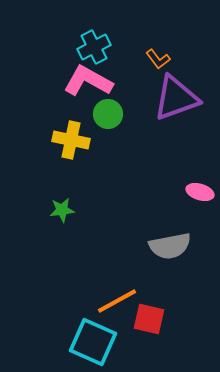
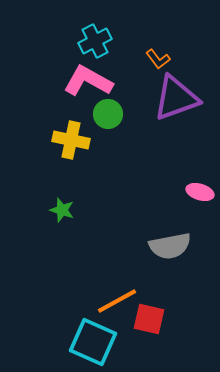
cyan cross: moved 1 px right, 6 px up
green star: rotated 25 degrees clockwise
